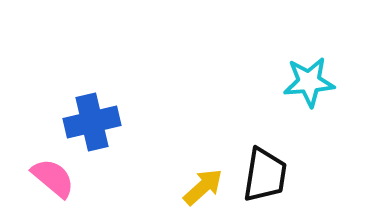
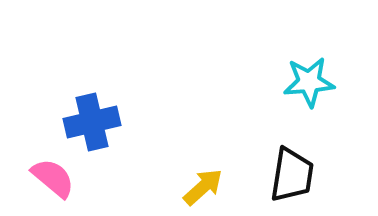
black trapezoid: moved 27 px right
